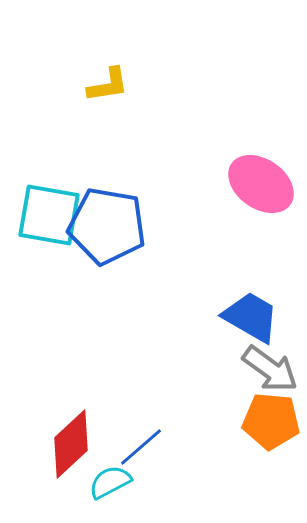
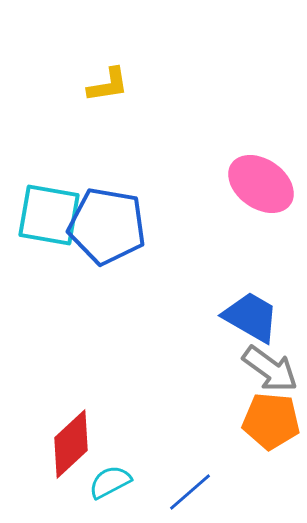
blue line: moved 49 px right, 45 px down
